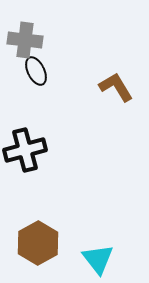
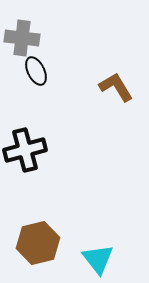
gray cross: moved 3 px left, 2 px up
brown hexagon: rotated 15 degrees clockwise
